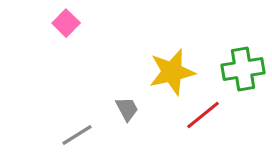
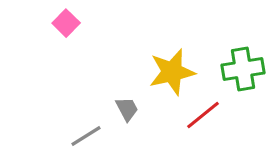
gray line: moved 9 px right, 1 px down
